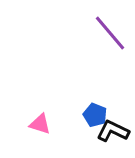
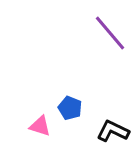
blue pentagon: moved 25 px left, 7 px up
pink triangle: moved 2 px down
